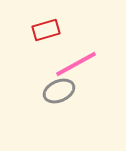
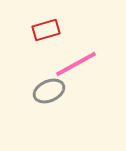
gray ellipse: moved 10 px left
